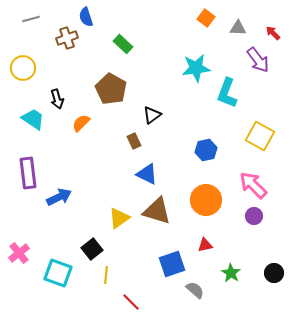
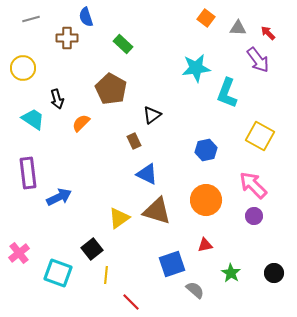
red arrow: moved 5 px left
brown cross: rotated 20 degrees clockwise
